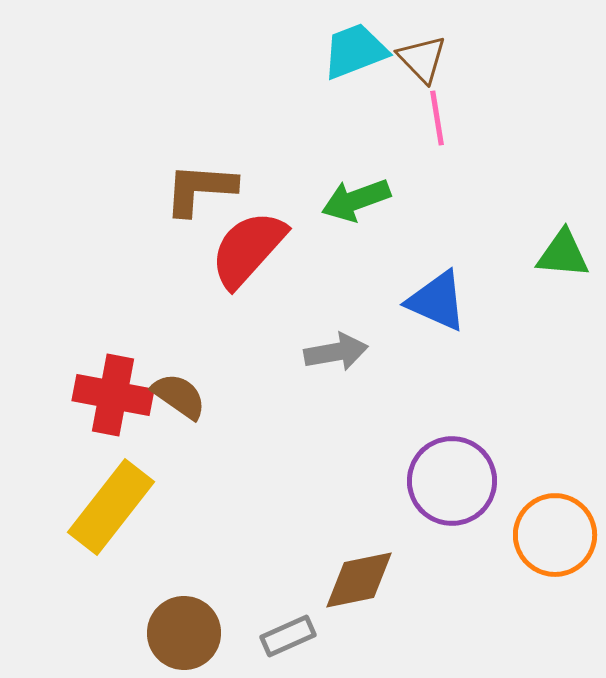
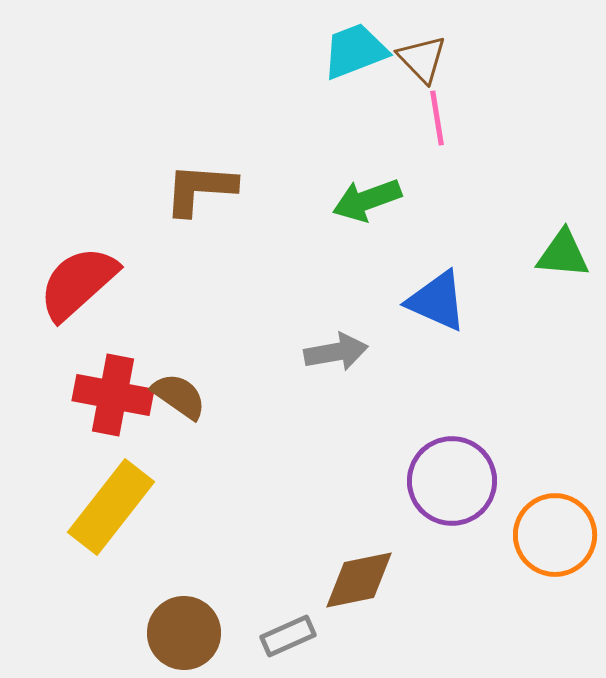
green arrow: moved 11 px right
red semicircle: moved 170 px left, 34 px down; rotated 6 degrees clockwise
